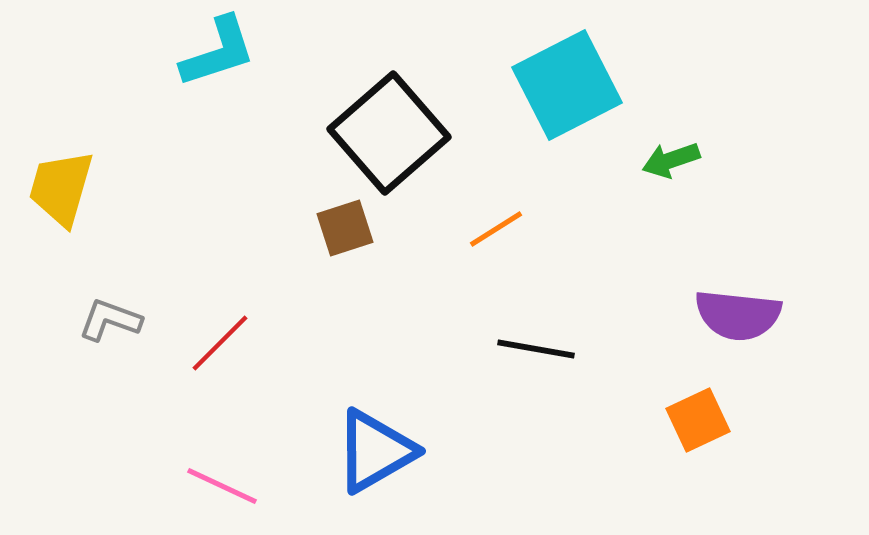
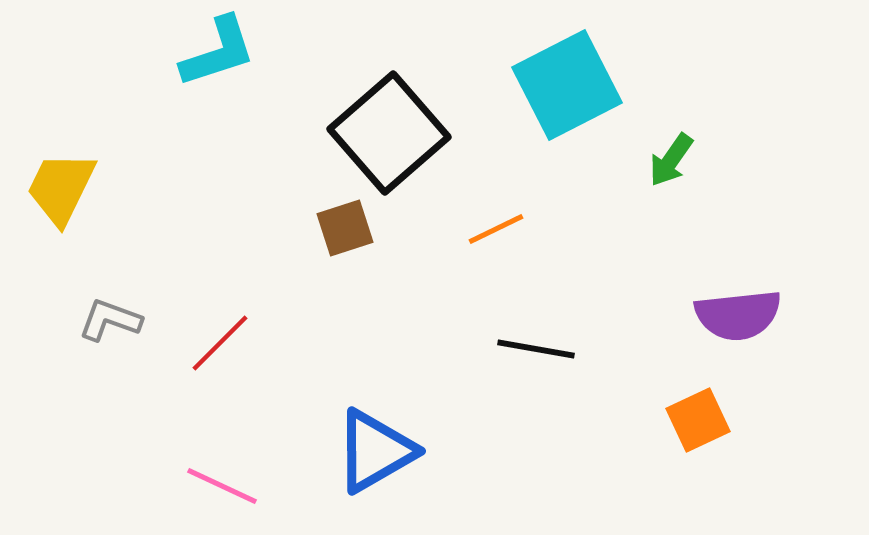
green arrow: rotated 36 degrees counterclockwise
yellow trapezoid: rotated 10 degrees clockwise
orange line: rotated 6 degrees clockwise
purple semicircle: rotated 12 degrees counterclockwise
